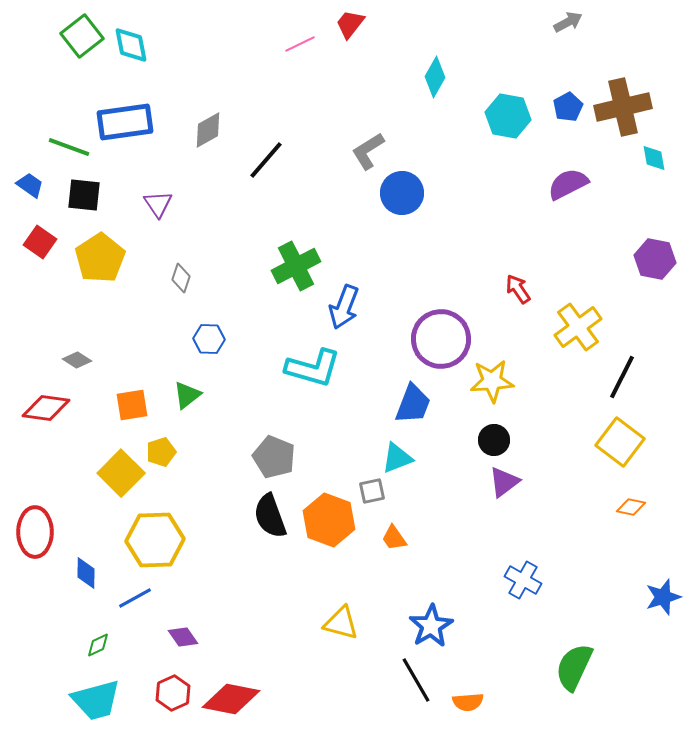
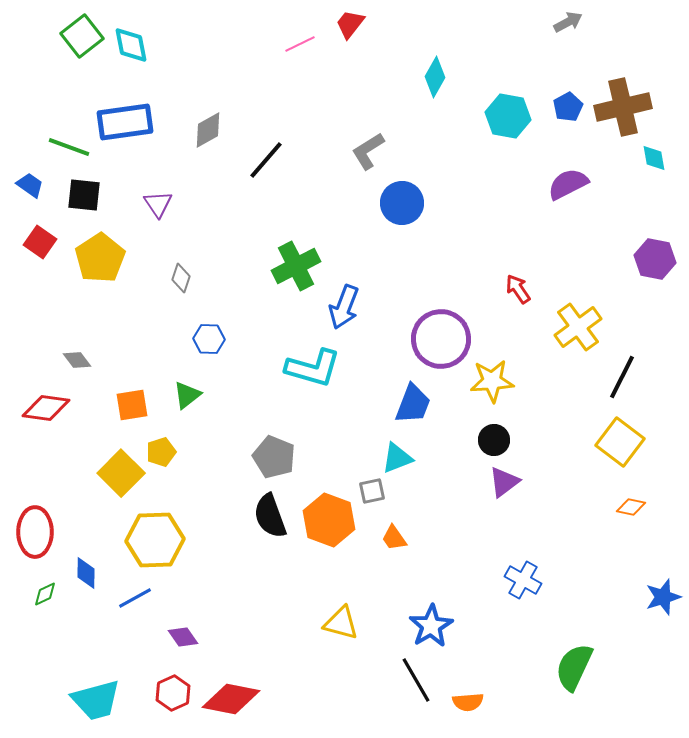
blue circle at (402, 193): moved 10 px down
gray diamond at (77, 360): rotated 20 degrees clockwise
green diamond at (98, 645): moved 53 px left, 51 px up
